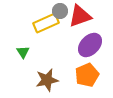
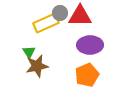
gray circle: moved 2 px down
red triangle: rotated 20 degrees clockwise
purple ellipse: rotated 45 degrees clockwise
green triangle: moved 6 px right
brown star: moved 10 px left, 14 px up
